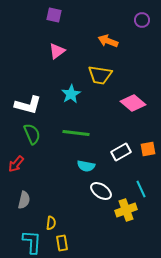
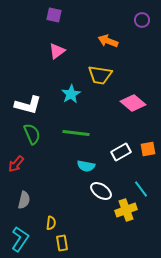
cyan line: rotated 12 degrees counterclockwise
cyan L-shape: moved 12 px left, 3 px up; rotated 30 degrees clockwise
